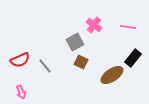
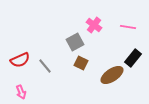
brown square: moved 1 px down
